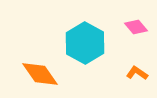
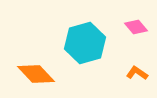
cyan hexagon: rotated 15 degrees clockwise
orange diamond: moved 4 px left; rotated 9 degrees counterclockwise
